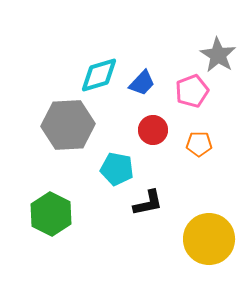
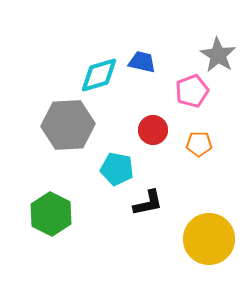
blue trapezoid: moved 21 px up; rotated 120 degrees counterclockwise
